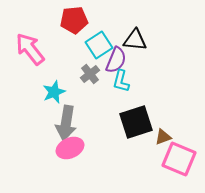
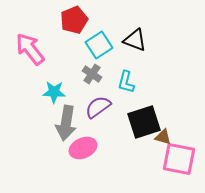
red pentagon: rotated 16 degrees counterclockwise
black triangle: rotated 15 degrees clockwise
purple semicircle: moved 18 px left, 47 px down; rotated 148 degrees counterclockwise
gray cross: moved 2 px right; rotated 18 degrees counterclockwise
cyan L-shape: moved 5 px right, 1 px down
cyan star: rotated 25 degrees clockwise
black square: moved 8 px right
brown triangle: rotated 36 degrees clockwise
pink ellipse: moved 13 px right
pink square: rotated 12 degrees counterclockwise
